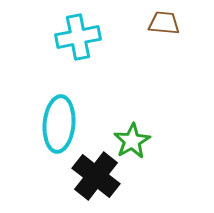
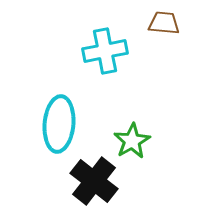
cyan cross: moved 27 px right, 14 px down
black cross: moved 2 px left, 5 px down
